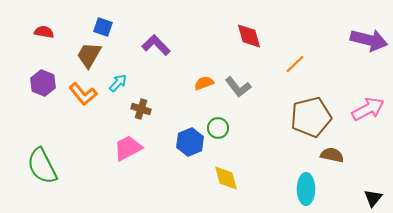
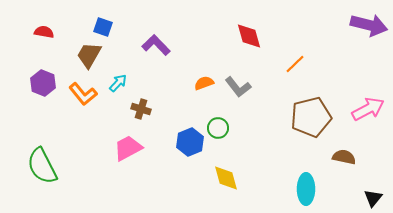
purple arrow: moved 15 px up
brown semicircle: moved 12 px right, 2 px down
